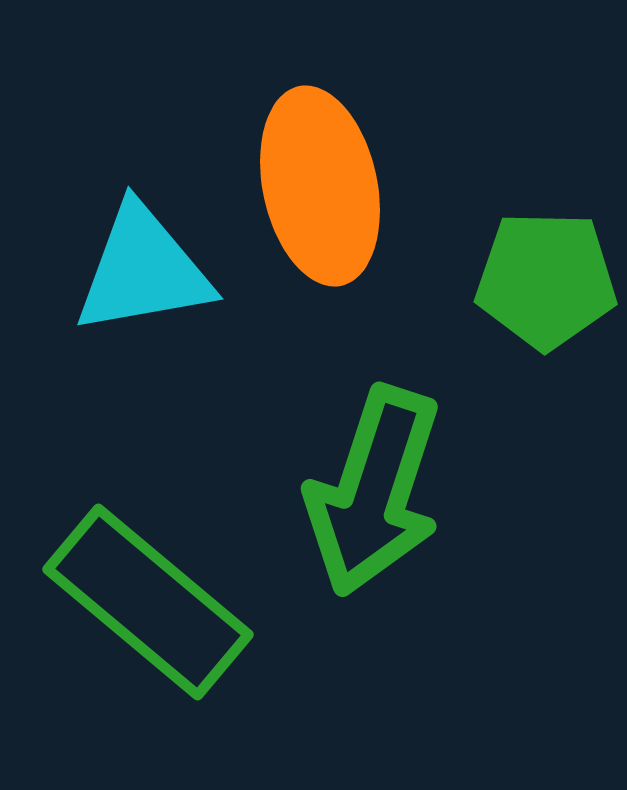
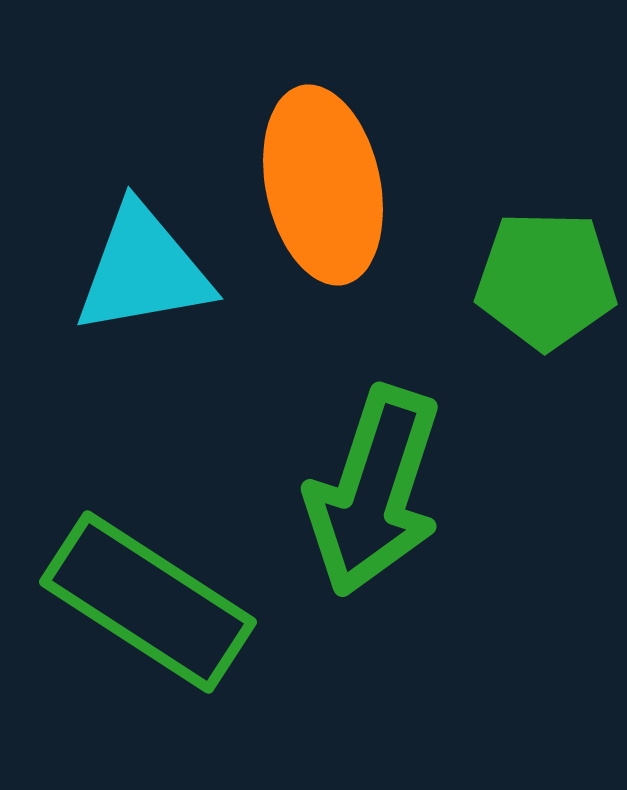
orange ellipse: moved 3 px right, 1 px up
green rectangle: rotated 7 degrees counterclockwise
